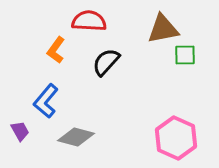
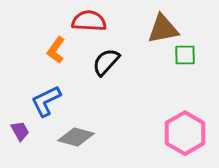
blue L-shape: rotated 24 degrees clockwise
pink hexagon: moved 9 px right, 5 px up; rotated 6 degrees clockwise
